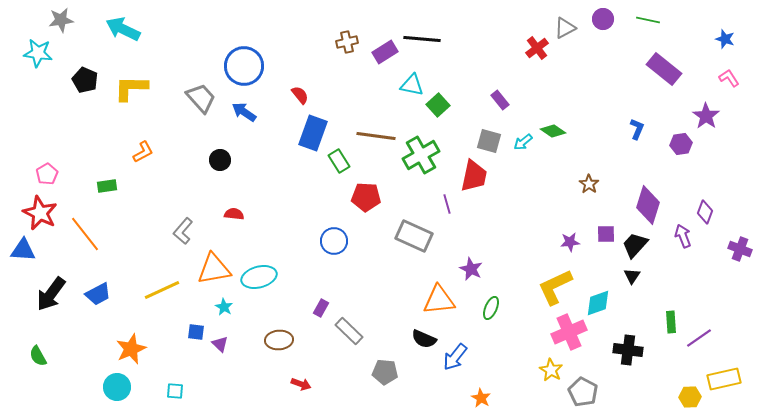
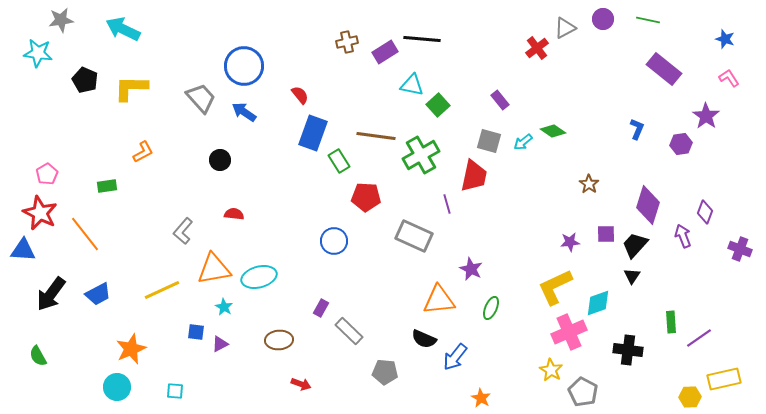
purple triangle at (220, 344): rotated 48 degrees clockwise
